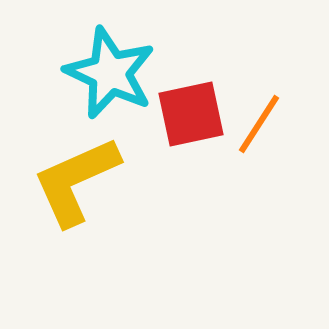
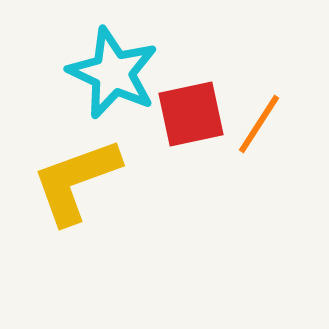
cyan star: moved 3 px right
yellow L-shape: rotated 4 degrees clockwise
